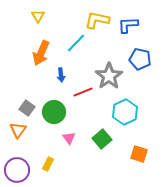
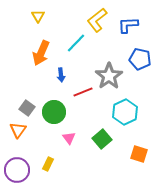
yellow L-shape: rotated 50 degrees counterclockwise
